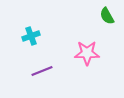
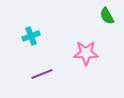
pink star: moved 1 px left
purple line: moved 3 px down
